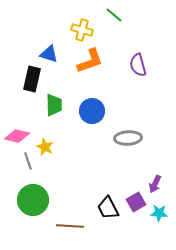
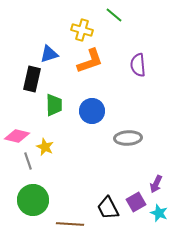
blue triangle: rotated 36 degrees counterclockwise
purple semicircle: rotated 10 degrees clockwise
purple arrow: moved 1 px right
cyan star: rotated 18 degrees clockwise
brown line: moved 2 px up
